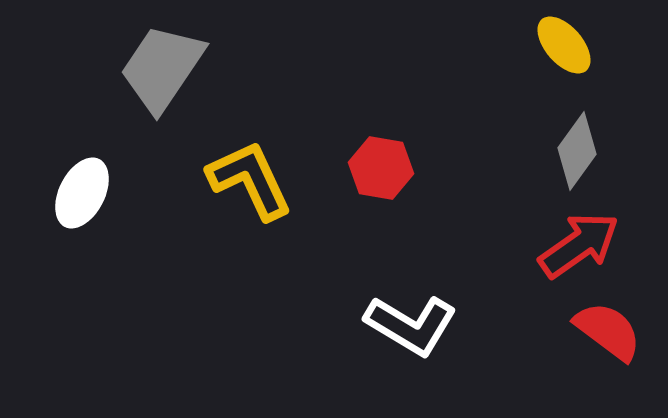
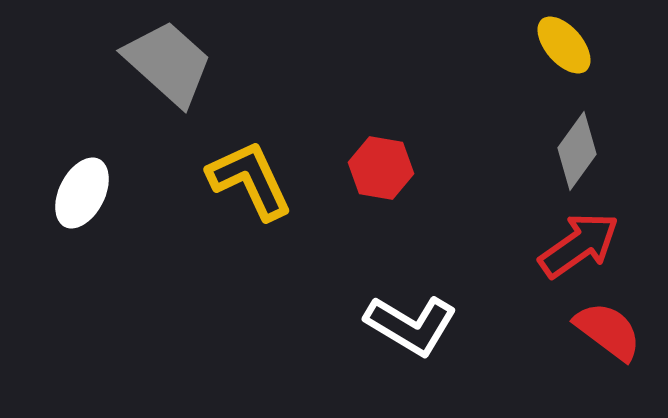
gray trapezoid: moved 6 px right, 5 px up; rotated 98 degrees clockwise
